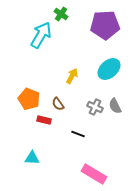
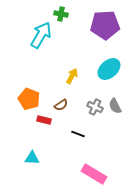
green cross: rotated 24 degrees counterclockwise
brown semicircle: moved 3 px right, 1 px down; rotated 88 degrees counterclockwise
